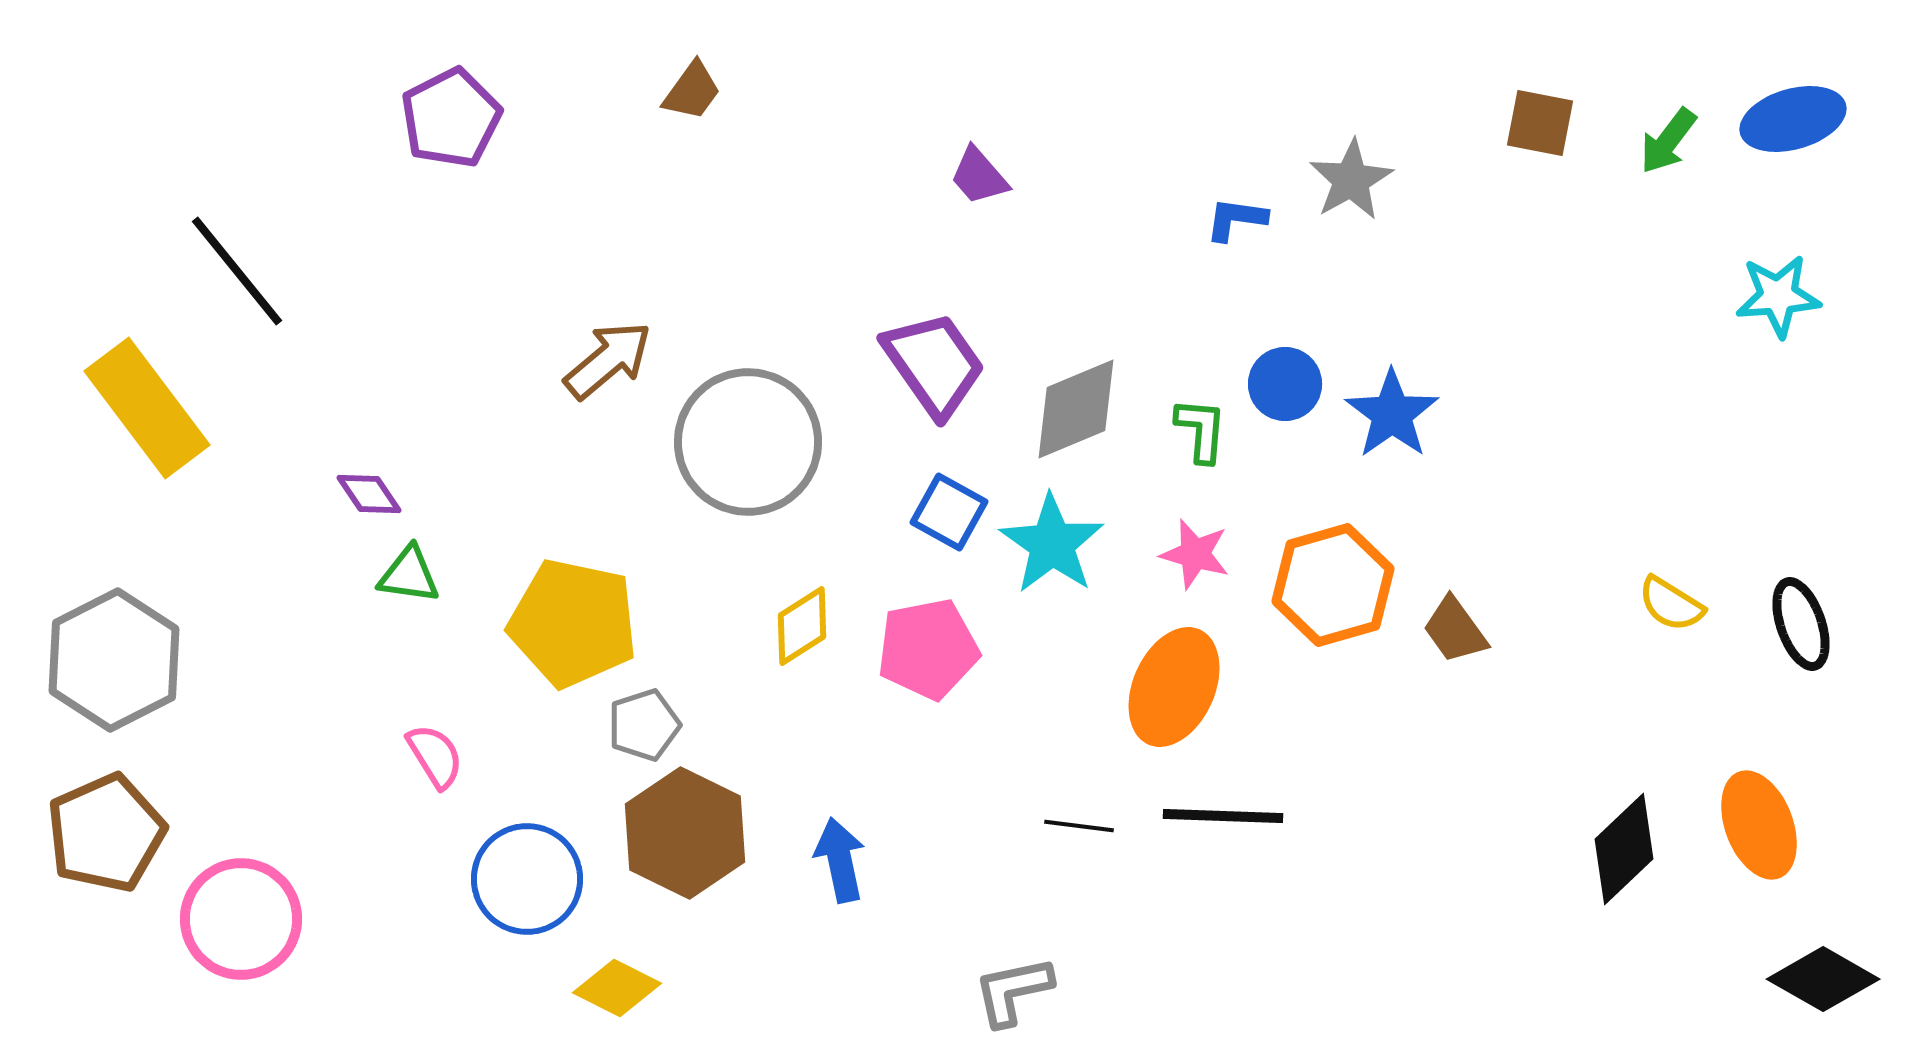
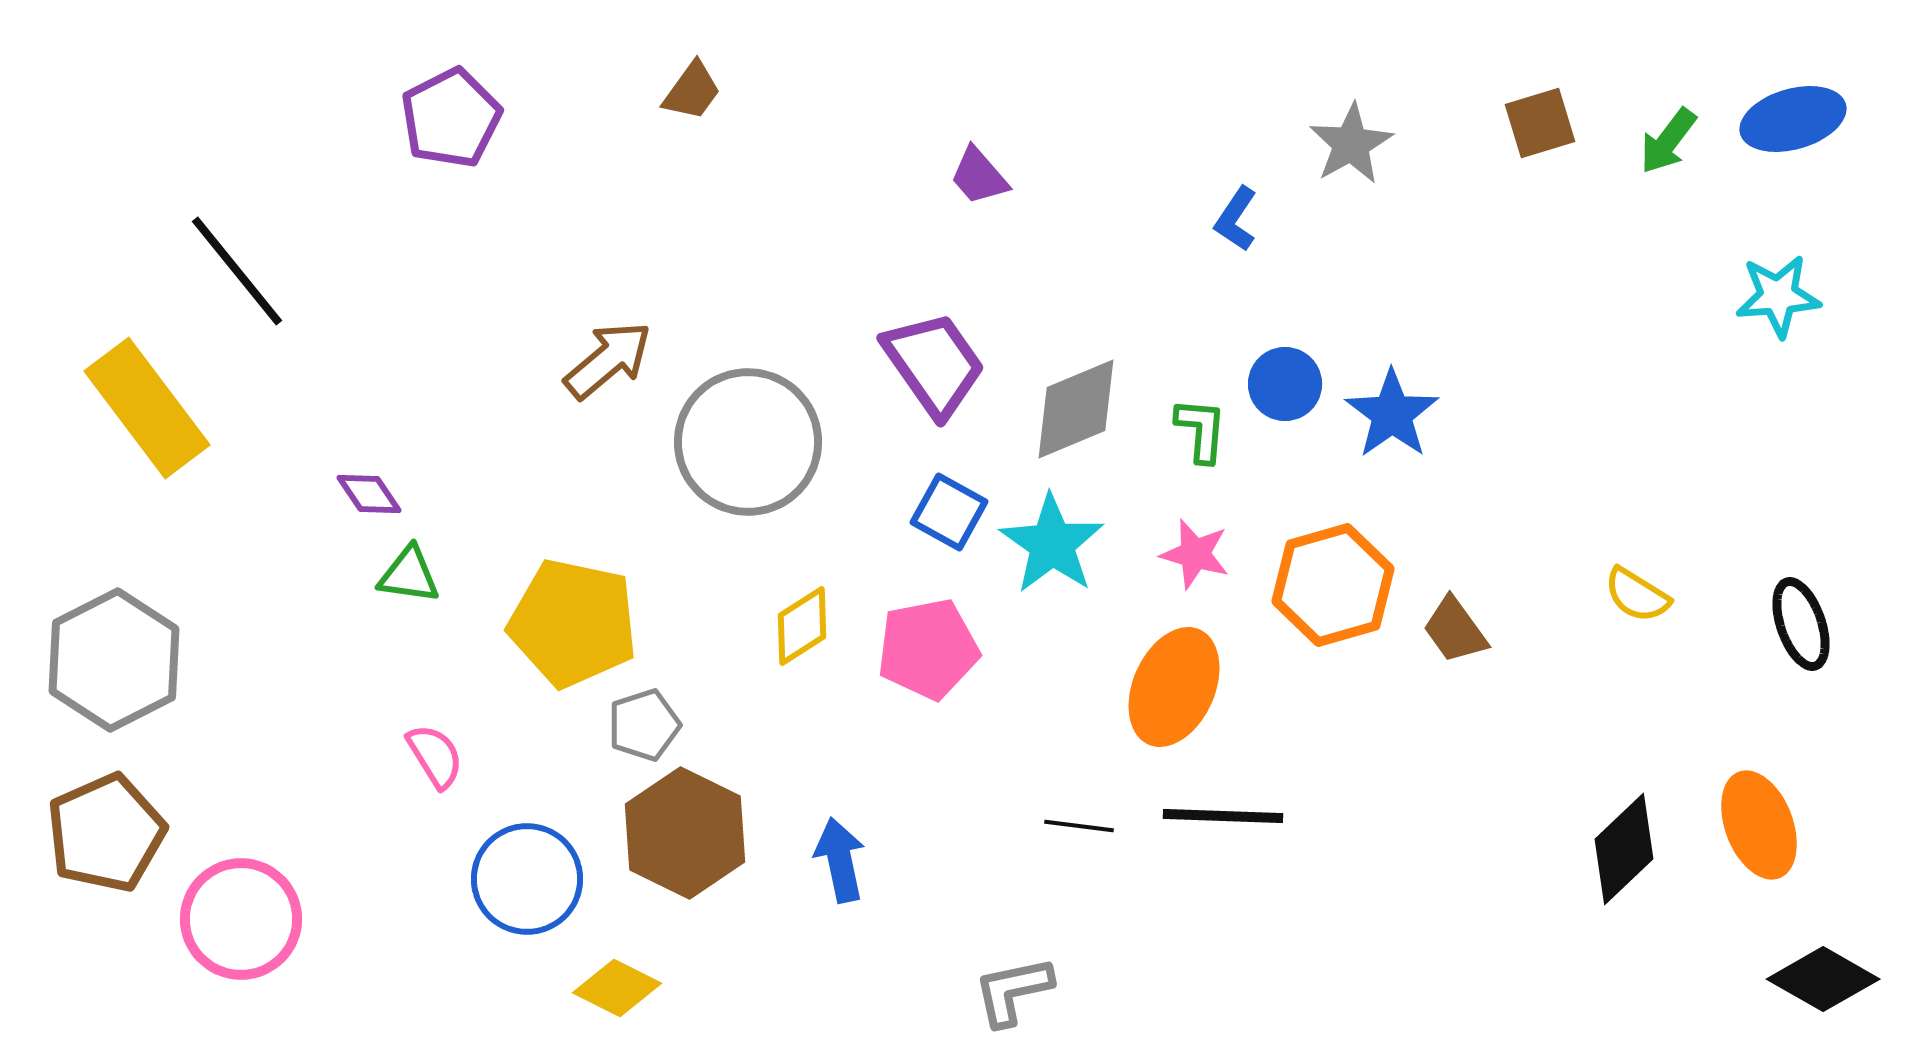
brown square at (1540, 123): rotated 28 degrees counterclockwise
gray star at (1351, 180): moved 36 px up
blue L-shape at (1236, 219): rotated 64 degrees counterclockwise
yellow semicircle at (1671, 604): moved 34 px left, 9 px up
